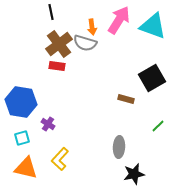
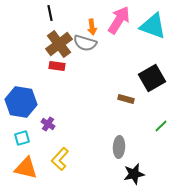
black line: moved 1 px left, 1 px down
green line: moved 3 px right
